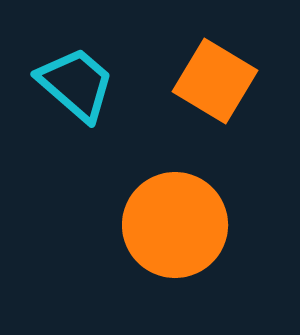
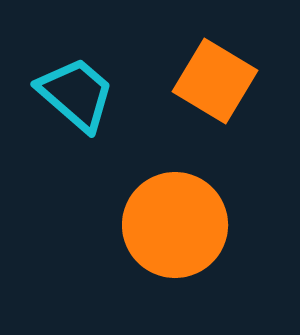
cyan trapezoid: moved 10 px down
